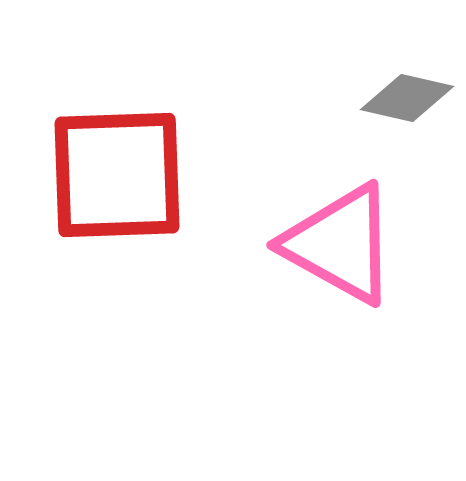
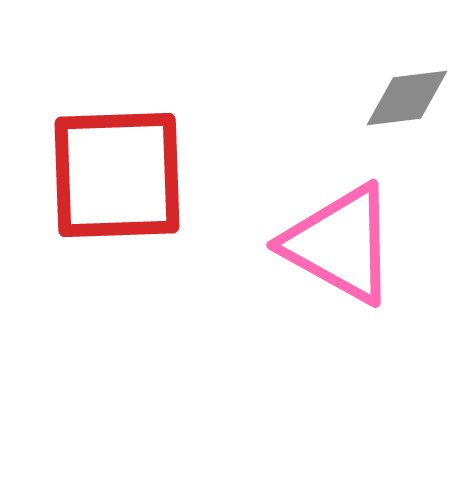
gray diamond: rotated 20 degrees counterclockwise
